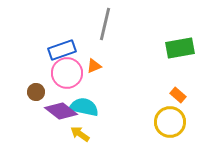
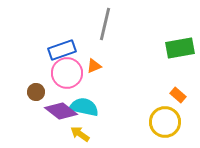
yellow circle: moved 5 px left
